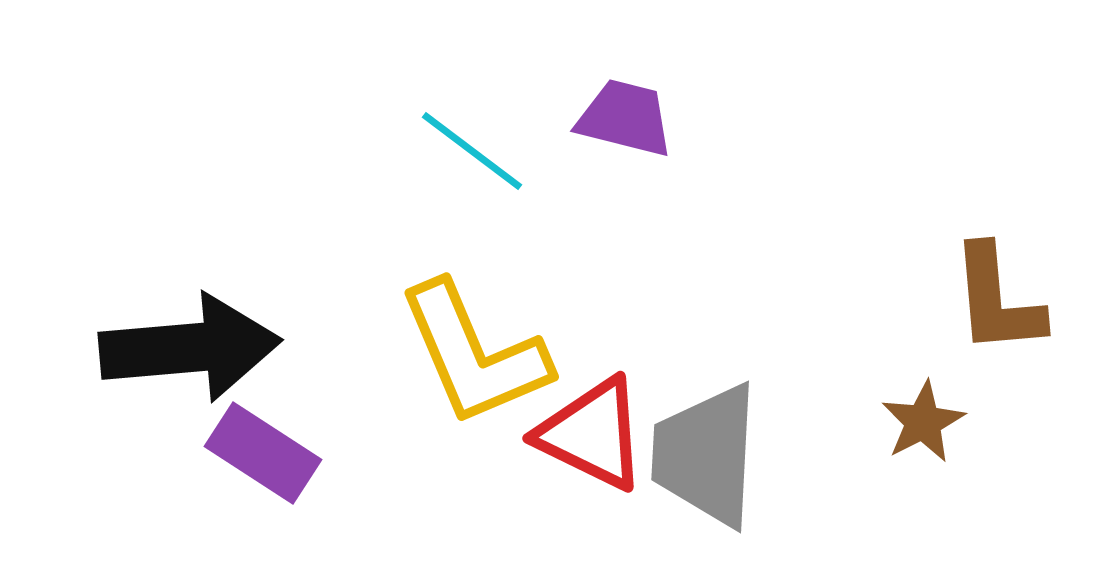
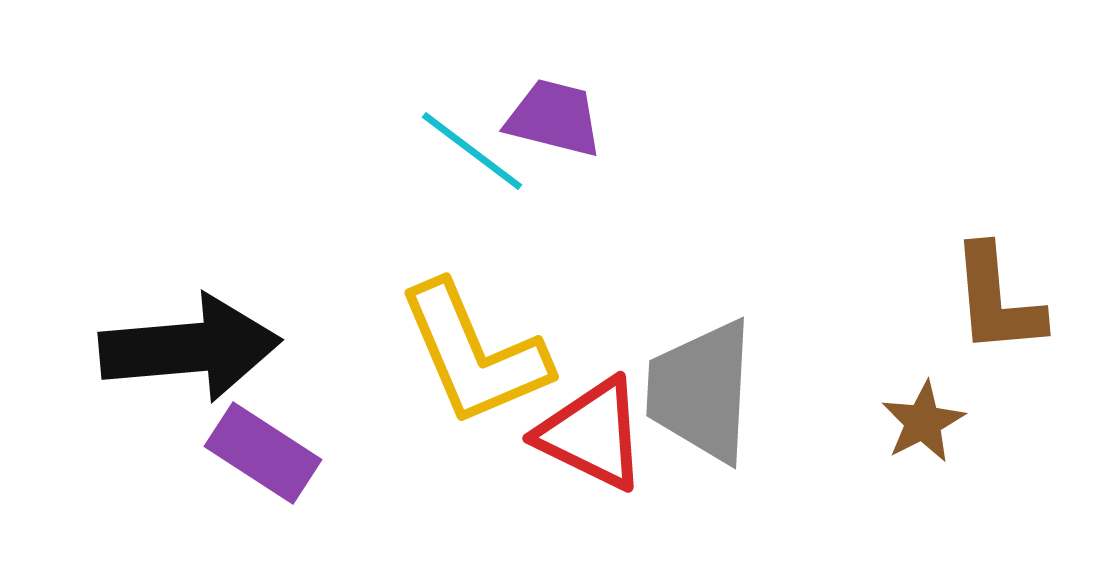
purple trapezoid: moved 71 px left
gray trapezoid: moved 5 px left, 64 px up
